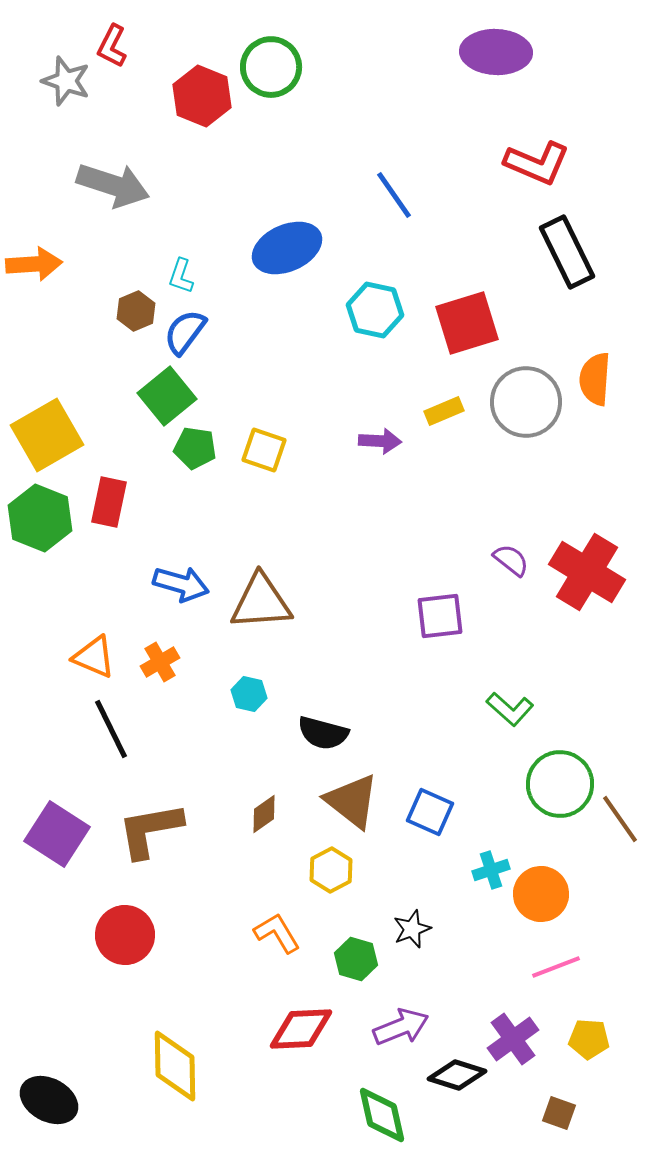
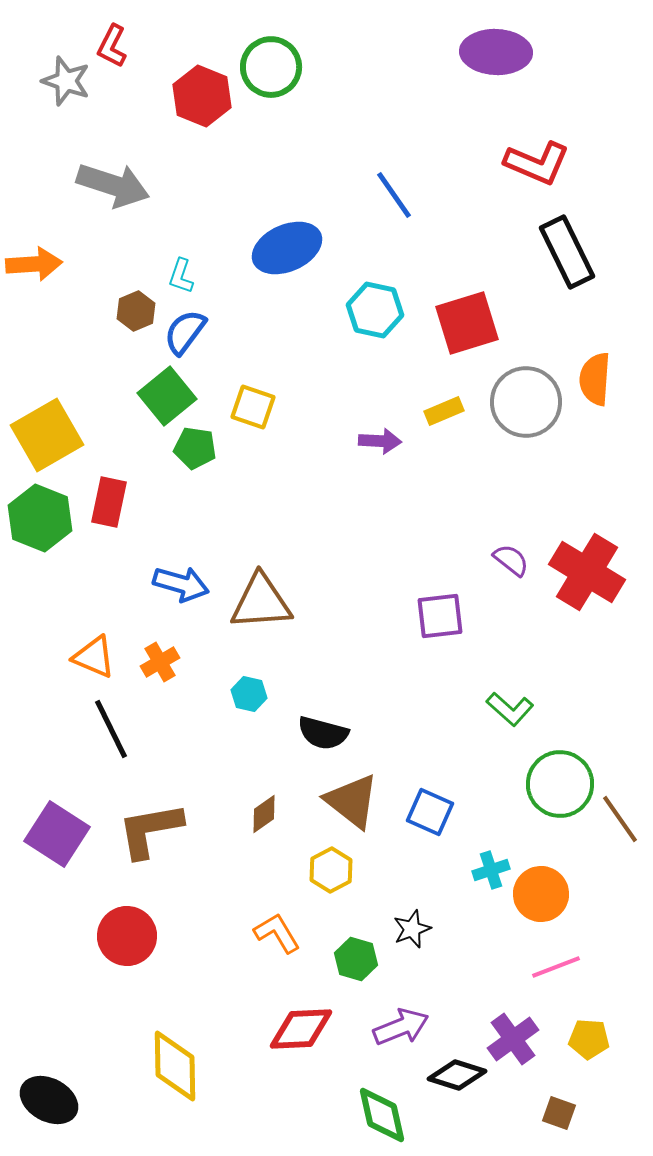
yellow square at (264, 450): moved 11 px left, 43 px up
red circle at (125, 935): moved 2 px right, 1 px down
